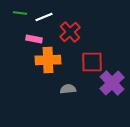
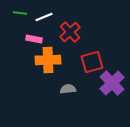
red square: rotated 15 degrees counterclockwise
